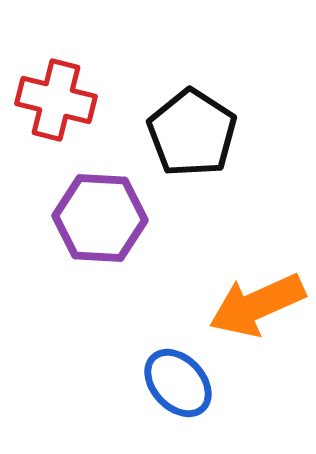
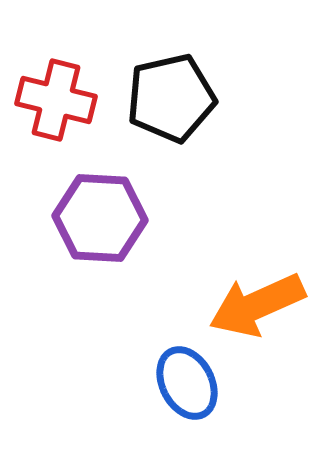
black pentagon: moved 21 px left, 35 px up; rotated 26 degrees clockwise
blue ellipse: moved 9 px right; rotated 16 degrees clockwise
